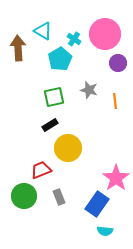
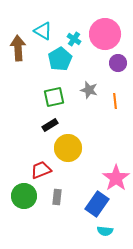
gray rectangle: moved 2 px left; rotated 28 degrees clockwise
